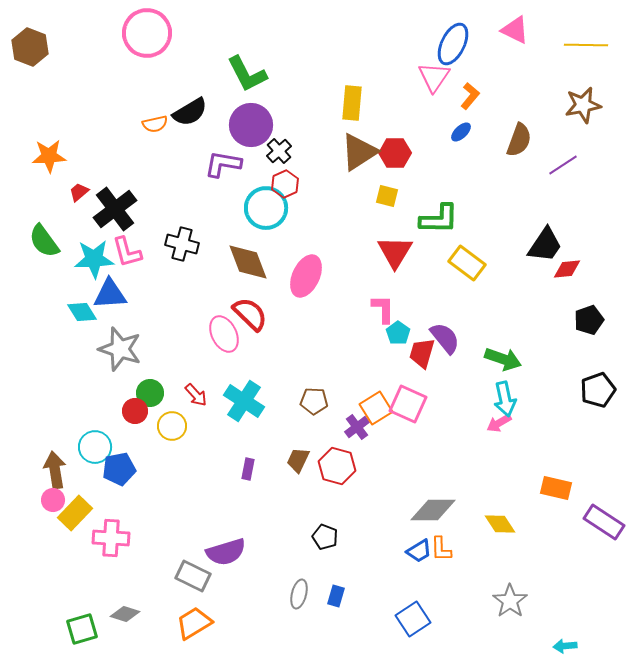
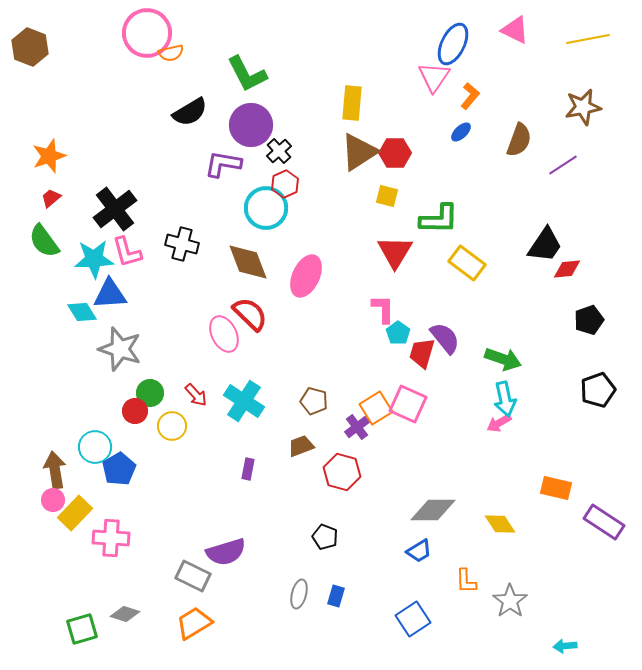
yellow line at (586, 45): moved 2 px right, 6 px up; rotated 12 degrees counterclockwise
brown star at (583, 105): moved 2 px down
orange semicircle at (155, 124): moved 16 px right, 71 px up
orange star at (49, 156): rotated 16 degrees counterclockwise
red trapezoid at (79, 192): moved 28 px left, 6 px down
brown pentagon at (314, 401): rotated 12 degrees clockwise
brown trapezoid at (298, 460): moved 3 px right, 14 px up; rotated 44 degrees clockwise
red hexagon at (337, 466): moved 5 px right, 6 px down
blue pentagon at (119, 469): rotated 20 degrees counterclockwise
orange L-shape at (441, 549): moved 25 px right, 32 px down
